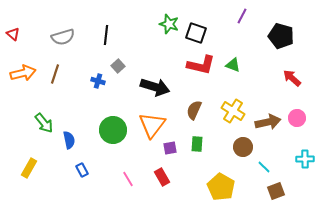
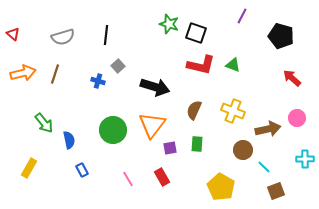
yellow cross: rotated 10 degrees counterclockwise
brown arrow: moved 7 px down
brown circle: moved 3 px down
